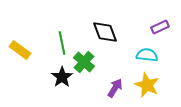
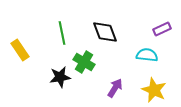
purple rectangle: moved 2 px right, 2 px down
green line: moved 10 px up
yellow rectangle: rotated 20 degrees clockwise
green cross: rotated 10 degrees counterclockwise
black star: moved 2 px left; rotated 25 degrees clockwise
yellow star: moved 7 px right, 5 px down
